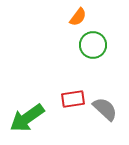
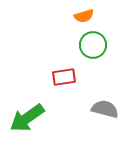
orange semicircle: moved 6 px right, 1 px up; rotated 36 degrees clockwise
red rectangle: moved 9 px left, 22 px up
gray semicircle: rotated 28 degrees counterclockwise
